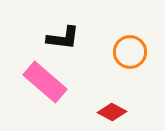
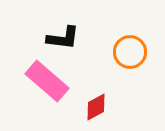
pink rectangle: moved 2 px right, 1 px up
red diamond: moved 16 px left, 5 px up; rotated 56 degrees counterclockwise
